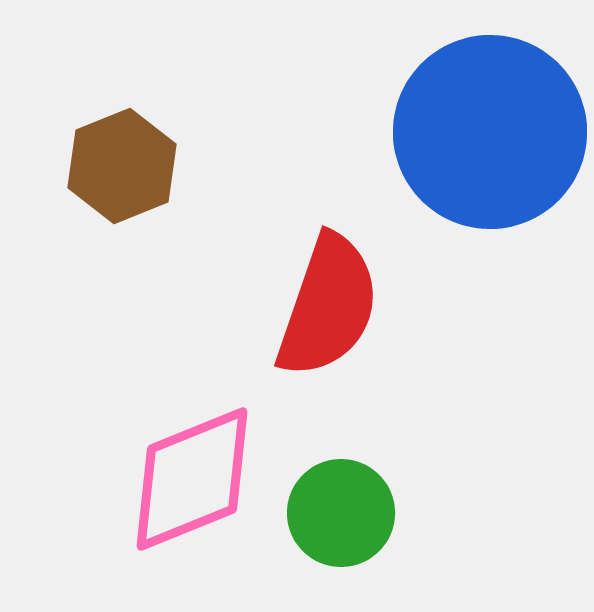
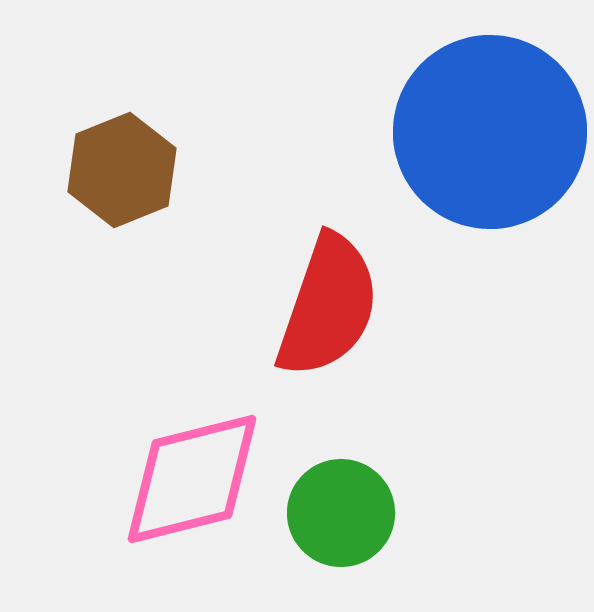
brown hexagon: moved 4 px down
pink diamond: rotated 8 degrees clockwise
